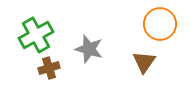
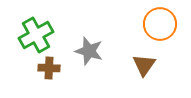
gray star: moved 2 px down
brown triangle: moved 3 px down
brown cross: rotated 20 degrees clockwise
